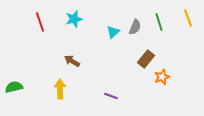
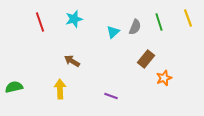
orange star: moved 2 px right, 1 px down
